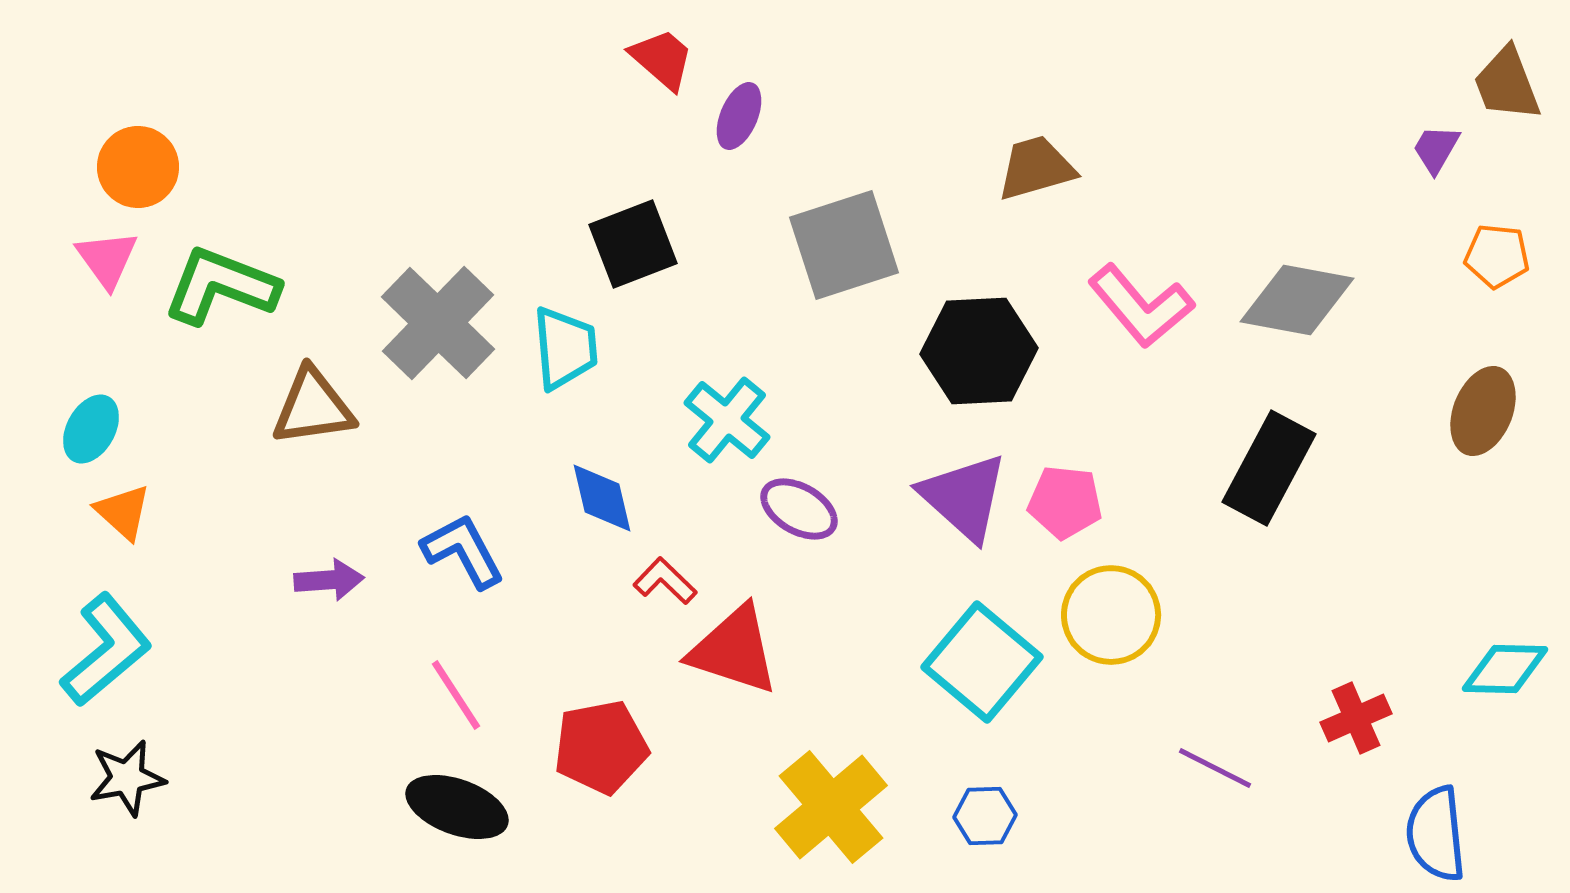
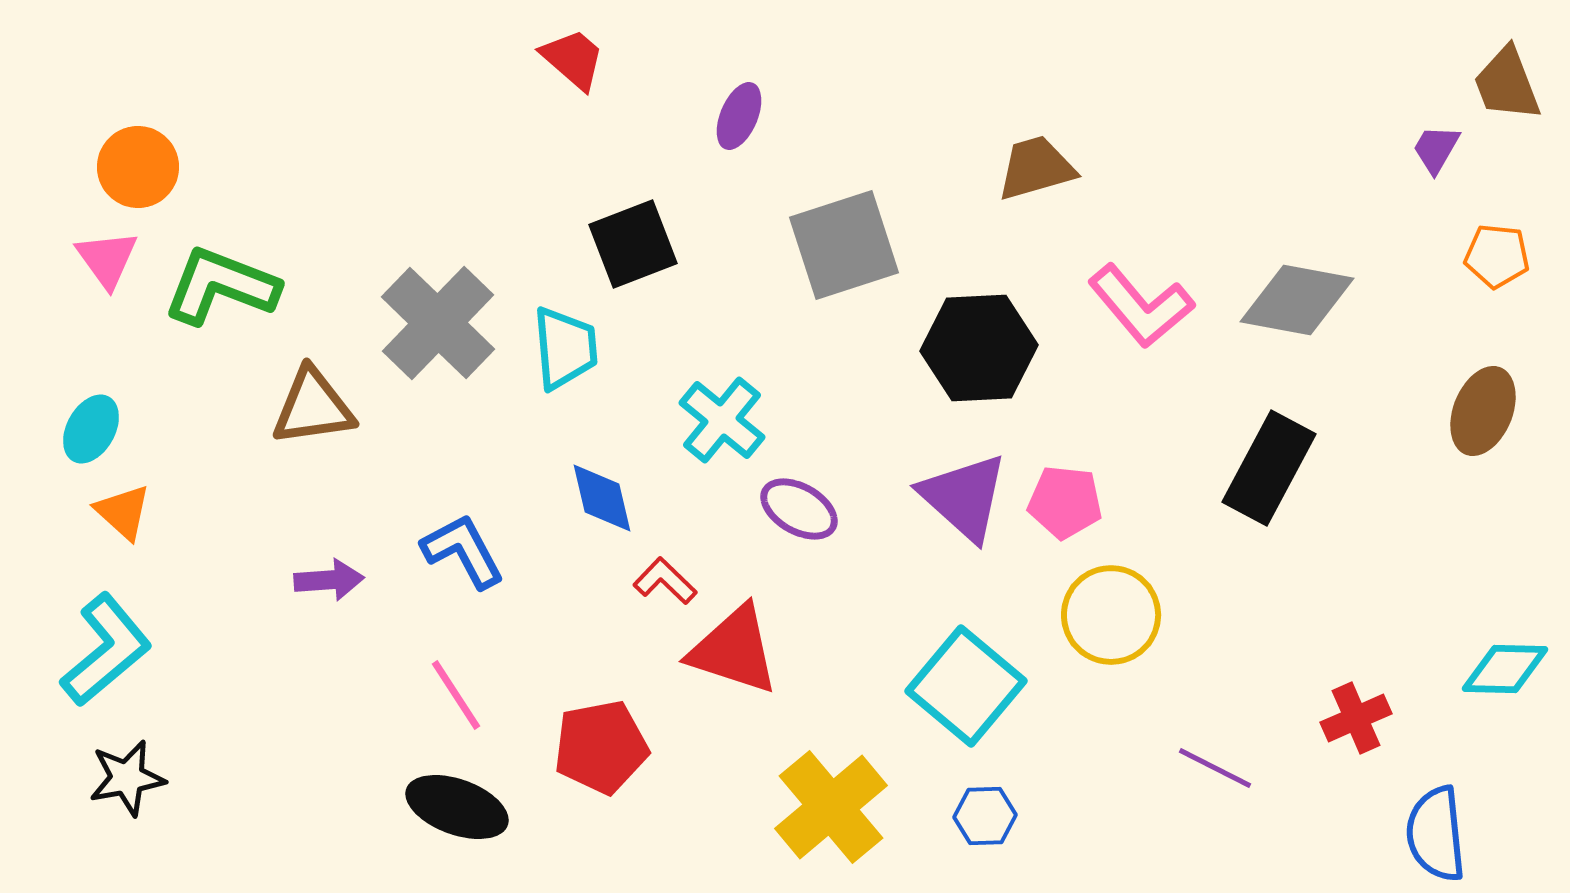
red trapezoid at (662, 59): moved 89 px left
black hexagon at (979, 351): moved 3 px up
cyan cross at (727, 420): moved 5 px left
cyan square at (982, 662): moved 16 px left, 24 px down
